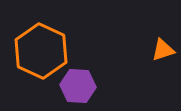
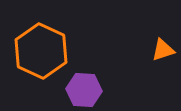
purple hexagon: moved 6 px right, 4 px down
